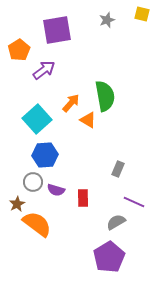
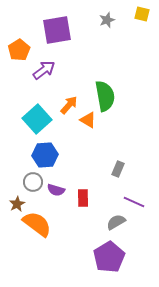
orange arrow: moved 2 px left, 2 px down
